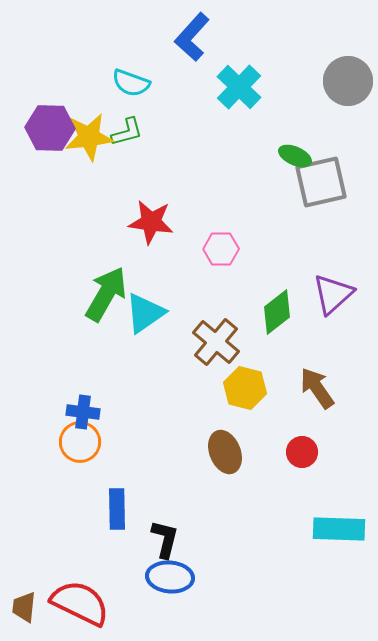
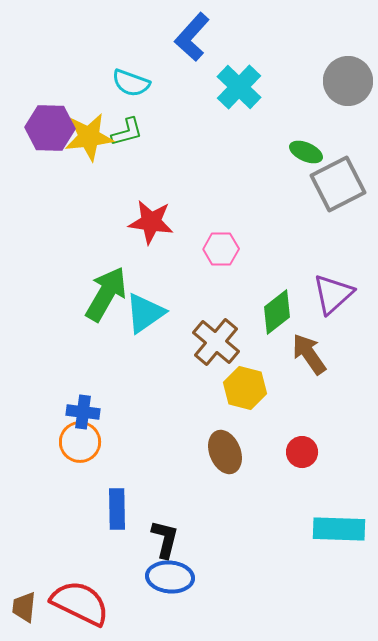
green ellipse: moved 11 px right, 4 px up
gray square: moved 17 px right, 2 px down; rotated 14 degrees counterclockwise
brown arrow: moved 8 px left, 34 px up
